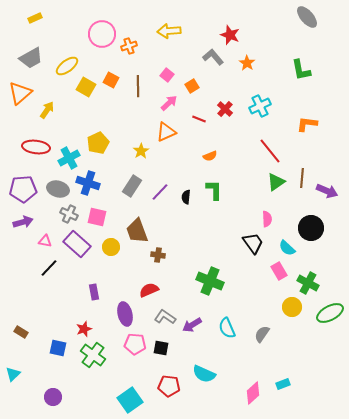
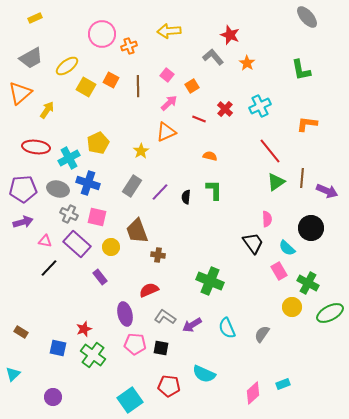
orange semicircle at (210, 156): rotated 144 degrees counterclockwise
purple rectangle at (94, 292): moved 6 px right, 15 px up; rotated 28 degrees counterclockwise
